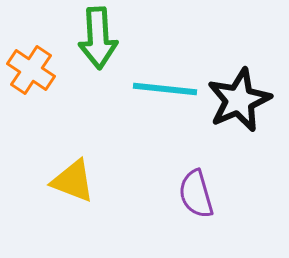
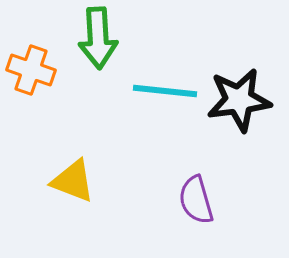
orange cross: rotated 15 degrees counterclockwise
cyan line: moved 2 px down
black star: rotated 16 degrees clockwise
purple semicircle: moved 6 px down
